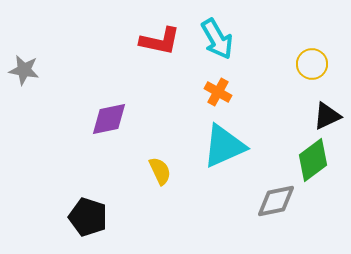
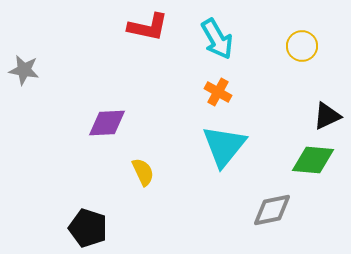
red L-shape: moved 12 px left, 14 px up
yellow circle: moved 10 px left, 18 px up
purple diamond: moved 2 px left, 4 px down; rotated 9 degrees clockwise
cyan triangle: rotated 27 degrees counterclockwise
green diamond: rotated 42 degrees clockwise
yellow semicircle: moved 17 px left, 1 px down
gray diamond: moved 4 px left, 9 px down
black pentagon: moved 11 px down
